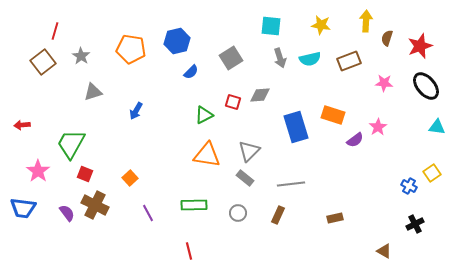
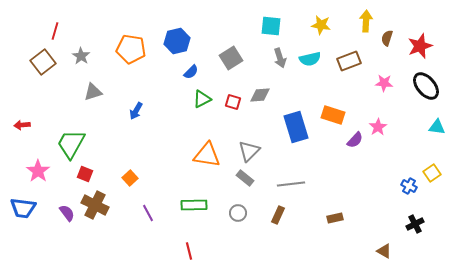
green triangle at (204, 115): moved 2 px left, 16 px up
purple semicircle at (355, 140): rotated 12 degrees counterclockwise
